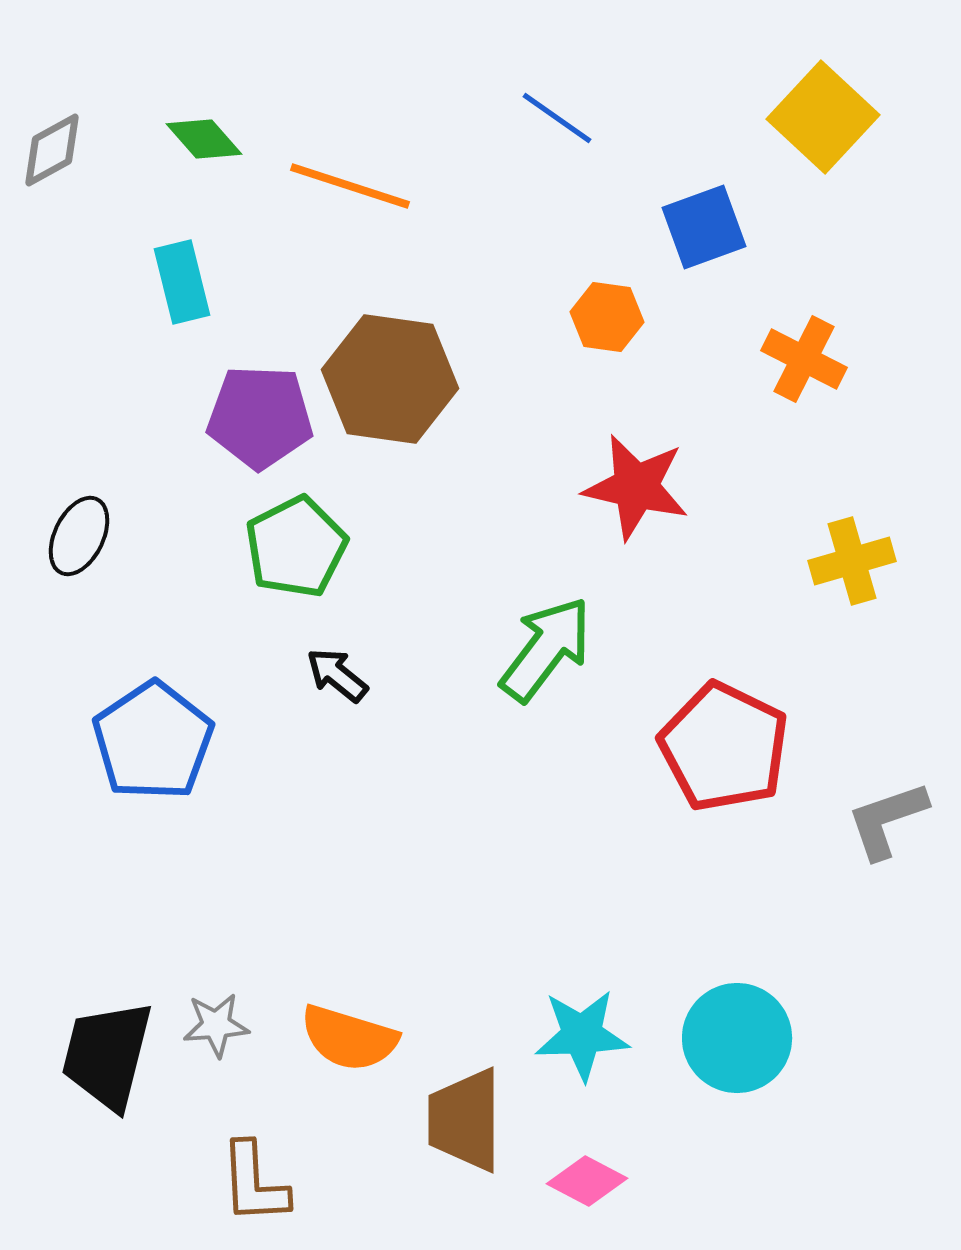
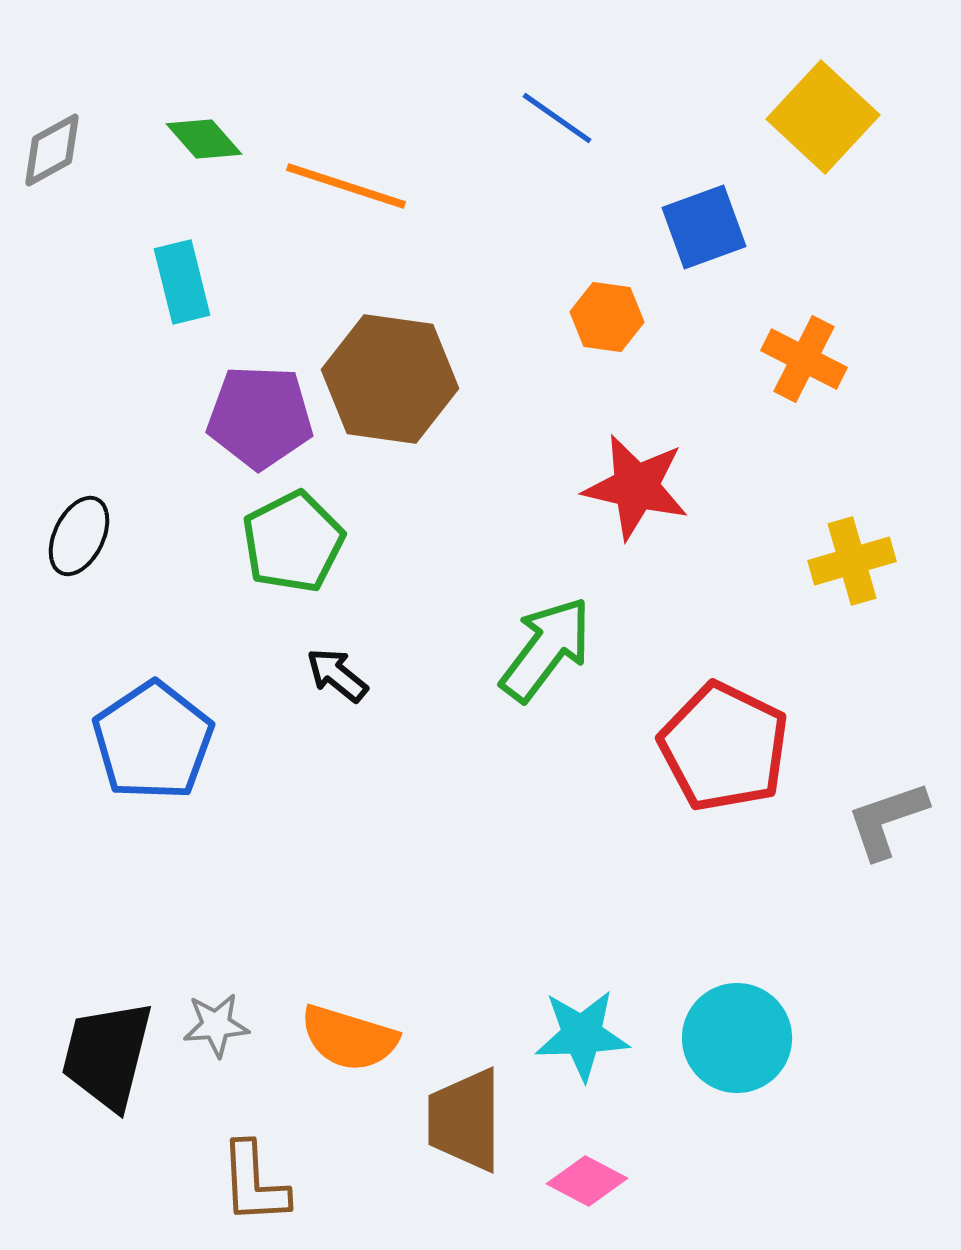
orange line: moved 4 px left
green pentagon: moved 3 px left, 5 px up
